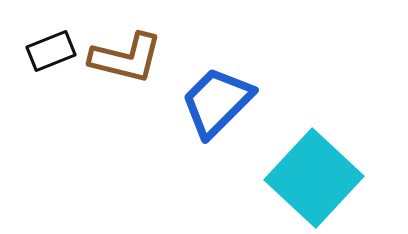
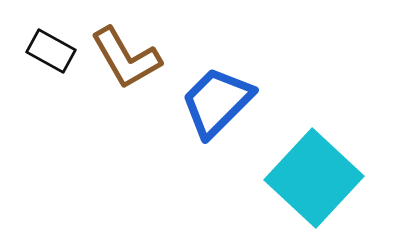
black rectangle: rotated 51 degrees clockwise
brown L-shape: rotated 46 degrees clockwise
